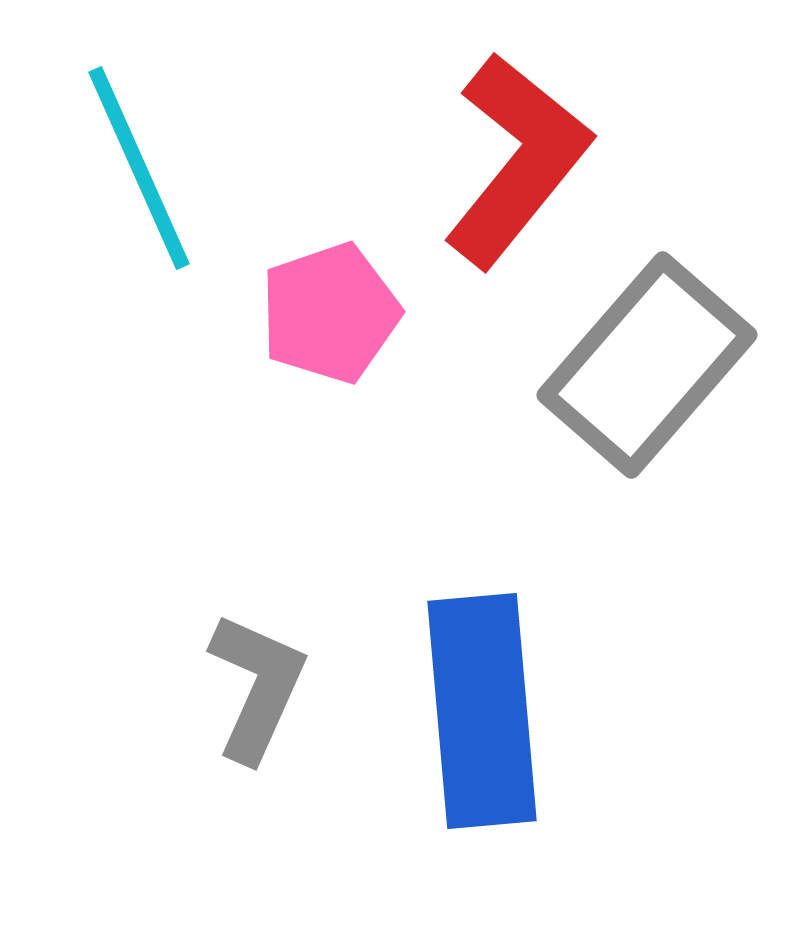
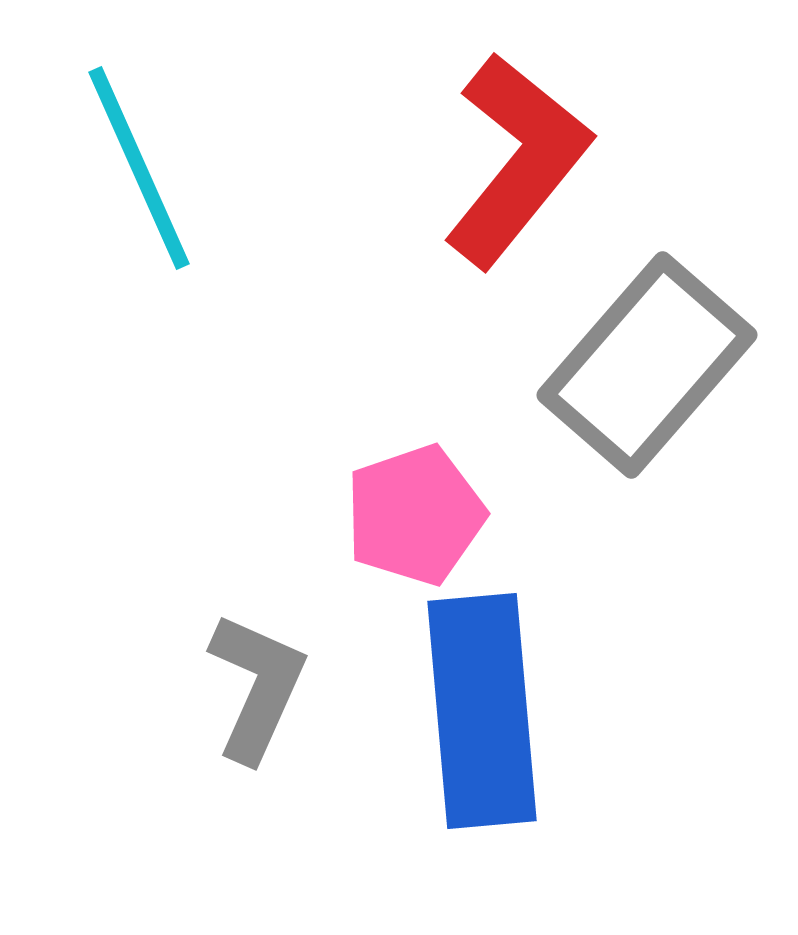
pink pentagon: moved 85 px right, 202 px down
